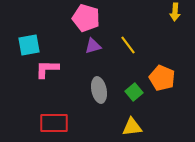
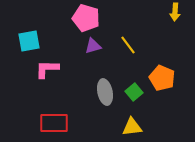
cyan square: moved 4 px up
gray ellipse: moved 6 px right, 2 px down
